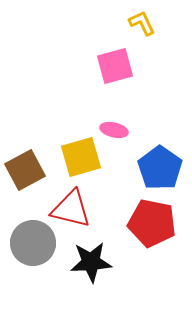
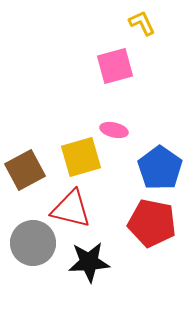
black star: moved 2 px left
